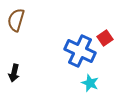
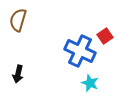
brown semicircle: moved 2 px right
red square: moved 2 px up
black arrow: moved 4 px right, 1 px down
